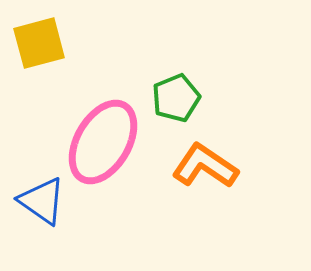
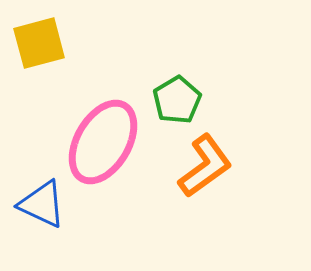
green pentagon: moved 1 px right, 2 px down; rotated 9 degrees counterclockwise
orange L-shape: rotated 110 degrees clockwise
blue triangle: moved 3 px down; rotated 10 degrees counterclockwise
